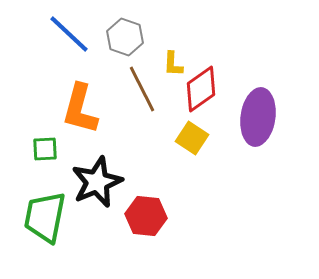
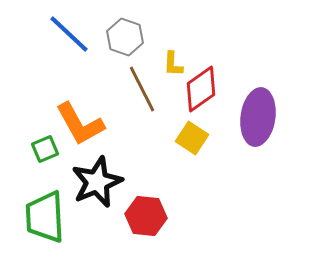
orange L-shape: moved 15 px down; rotated 44 degrees counterclockwise
green square: rotated 20 degrees counterclockwise
green trapezoid: rotated 14 degrees counterclockwise
